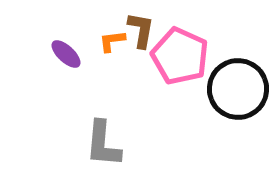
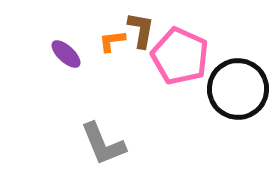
gray L-shape: rotated 27 degrees counterclockwise
